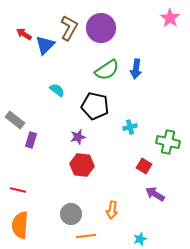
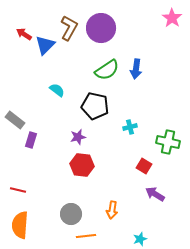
pink star: moved 2 px right
